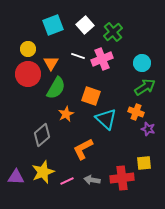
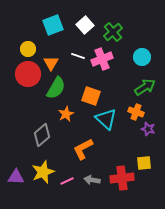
cyan circle: moved 6 px up
